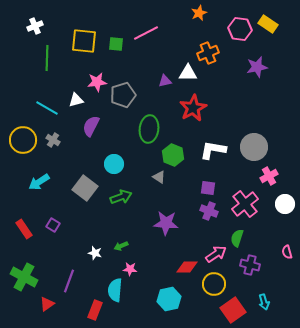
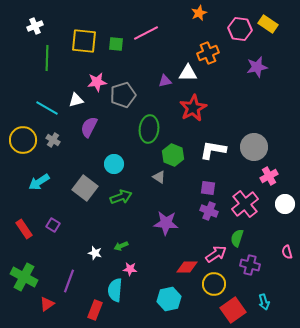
purple semicircle at (91, 126): moved 2 px left, 1 px down
